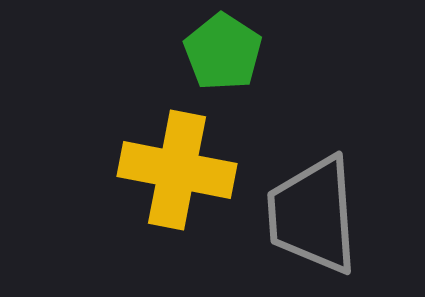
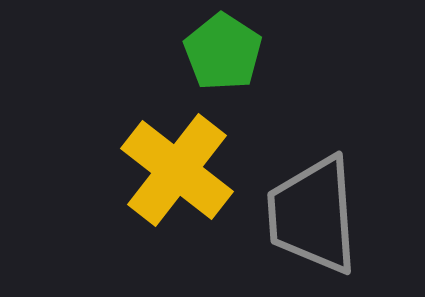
yellow cross: rotated 27 degrees clockwise
